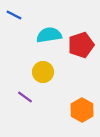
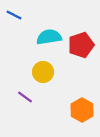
cyan semicircle: moved 2 px down
